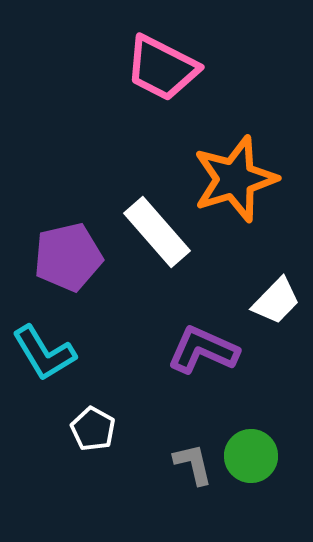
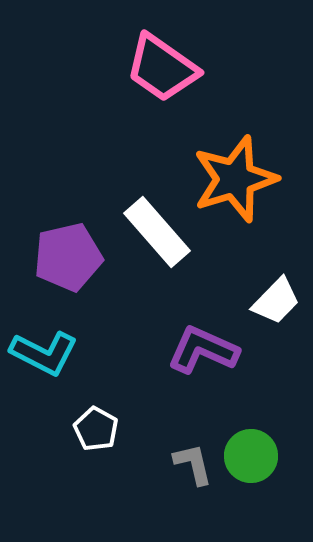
pink trapezoid: rotated 8 degrees clockwise
cyan L-shape: rotated 32 degrees counterclockwise
white pentagon: moved 3 px right
